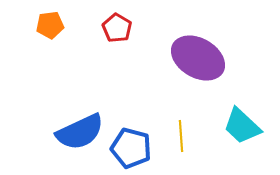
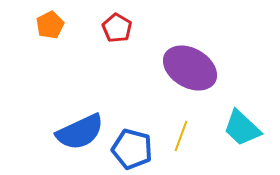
orange pentagon: rotated 20 degrees counterclockwise
purple ellipse: moved 8 px left, 10 px down
cyan trapezoid: moved 2 px down
yellow line: rotated 24 degrees clockwise
blue pentagon: moved 1 px right, 1 px down
